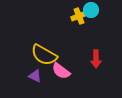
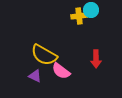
yellow cross: rotated 14 degrees clockwise
